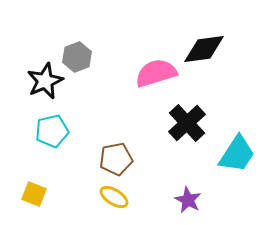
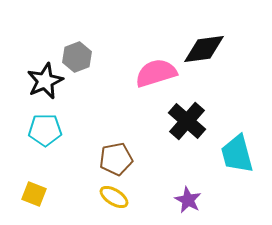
black cross: moved 2 px up; rotated 6 degrees counterclockwise
cyan pentagon: moved 7 px left, 1 px up; rotated 12 degrees clockwise
cyan trapezoid: rotated 132 degrees clockwise
